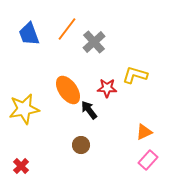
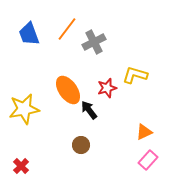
gray cross: rotated 15 degrees clockwise
red star: rotated 18 degrees counterclockwise
